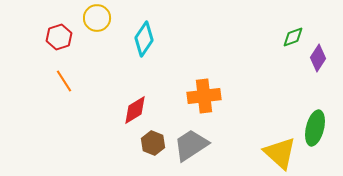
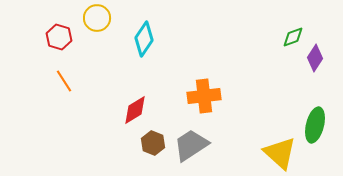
red hexagon: rotated 25 degrees counterclockwise
purple diamond: moved 3 px left
green ellipse: moved 3 px up
